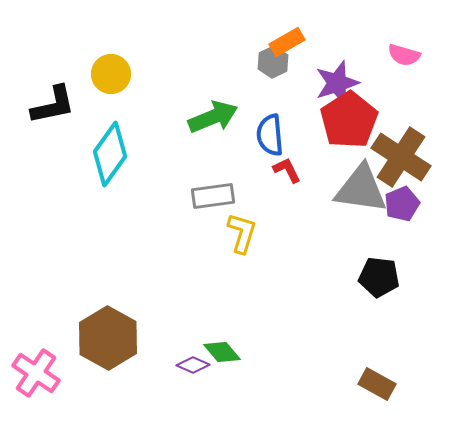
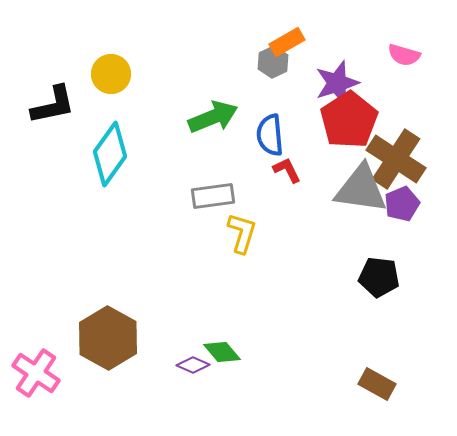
brown cross: moved 5 px left, 2 px down
